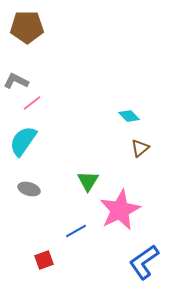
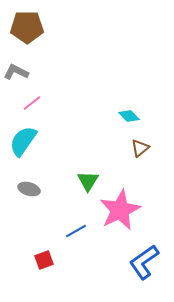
gray L-shape: moved 9 px up
